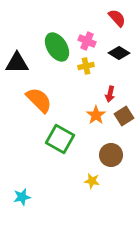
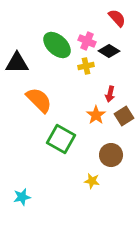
green ellipse: moved 2 px up; rotated 16 degrees counterclockwise
black diamond: moved 10 px left, 2 px up
green square: moved 1 px right
